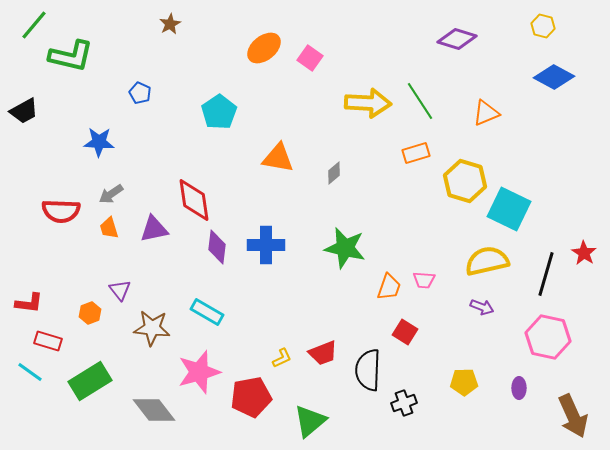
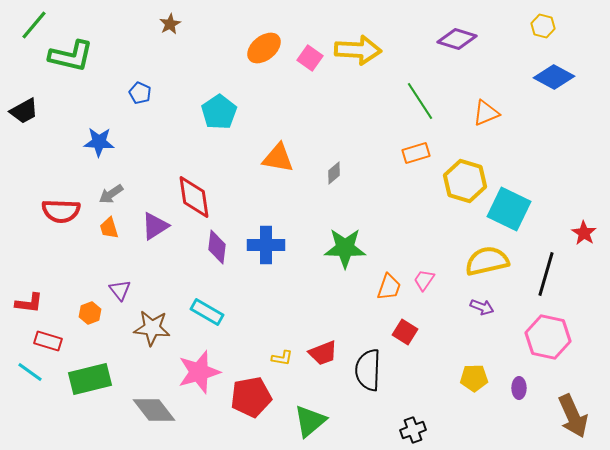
yellow arrow at (368, 103): moved 10 px left, 53 px up
red diamond at (194, 200): moved 3 px up
purple triangle at (154, 229): moved 1 px right, 3 px up; rotated 20 degrees counterclockwise
green star at (345, 248): rotated 12 degrees counterclockwise
red star at (584, 253): moved 20 px up
pink trapezoid at (424, 280): rotated 120 degrees clockwise
yellow L-shape at (282, 358): rotated 35 degrees clockwise
green rectangle at (90, 381): moved 2 px up; rotated 18 degrees clockwise
yellow pentagon at (464, 382): moved 10 px right, 4 px up
black cross at (404, 403): moved 9 px right, 27 px down
